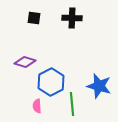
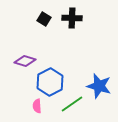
black square: moved 10 px right, 1 px down; rotated 24 degrees clockwise
purple diamond: moved 1 px up
blue hexagon: moved 1 px left
green line: rotated 60 degrees clockwise
